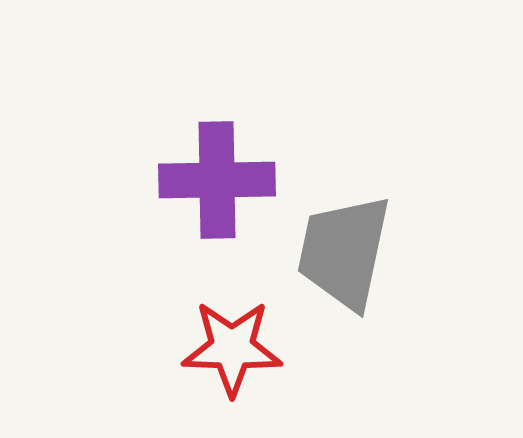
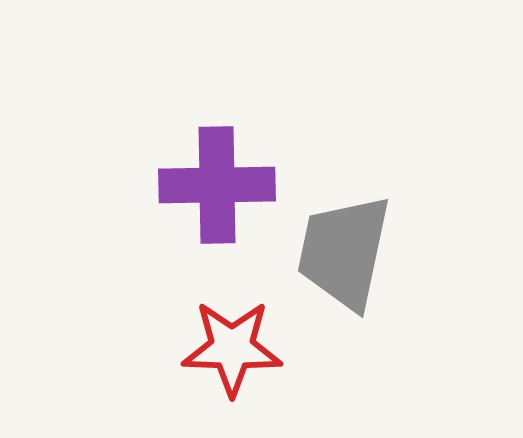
purple cross: moved 5 px down
